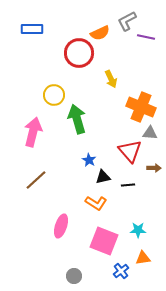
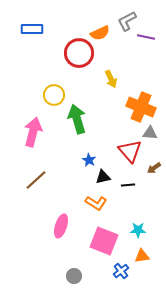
brown arrow: rotated 144 degrees clockwise
orange triangle: moved 1 px left, 2 px up
